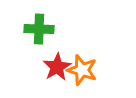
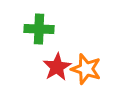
orange star: moved 4 px right, 1 px up
